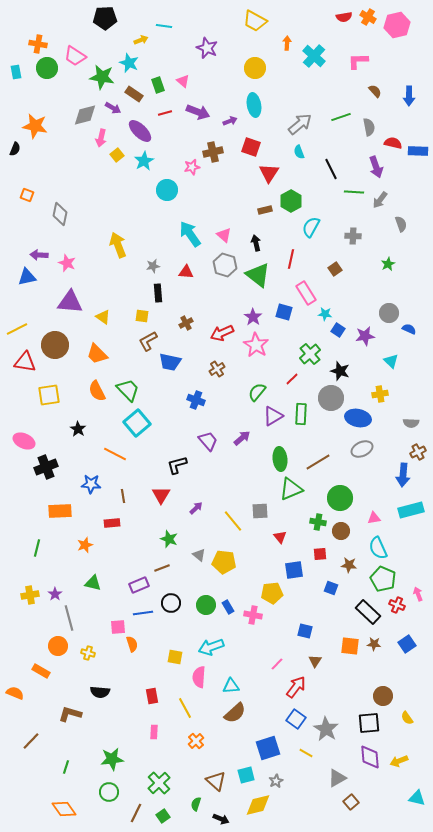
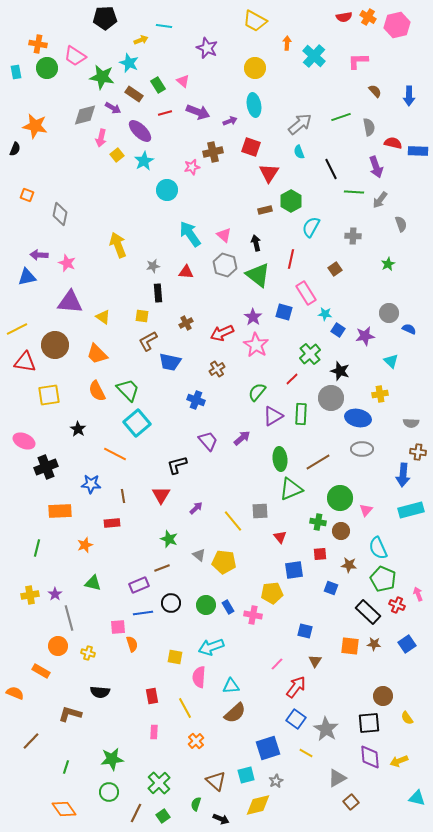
green rectangle at (158, 85): rotated 14 degrees counterclockwise
gray ellipse at (362, 449): rotated 25 degrees clockwise
brown cross at (418, 452): rotated 35 degrees clockwise
pink triangle at (374, 518): moved 8 px left, 8 px up; rotated 40 degrees counterclockwise
